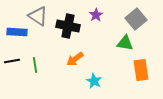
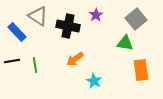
blue rectangle: rotated 42 degrees clockwise
